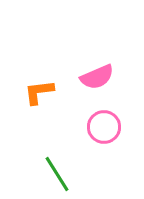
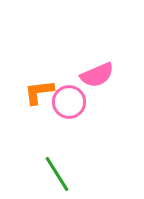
pink semicircle: moved 2 px up
pink circle: moved 35 px left, 25 px up
